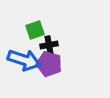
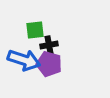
green square: rotated 12 degrees clockwise
